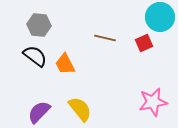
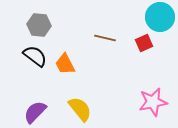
purple semicircle: moved 4 px left
